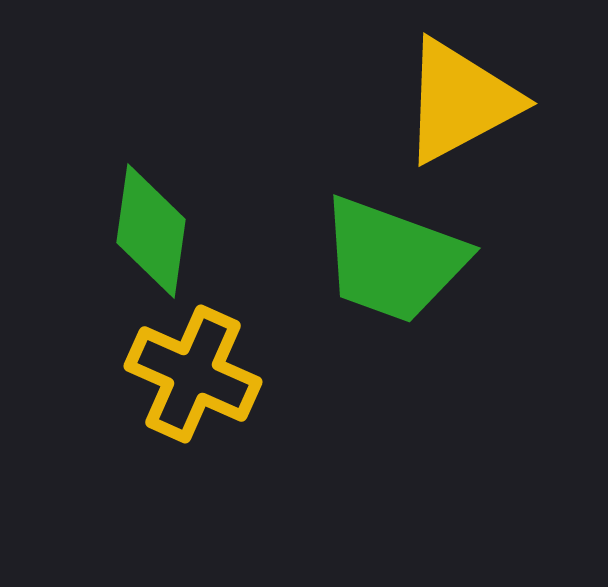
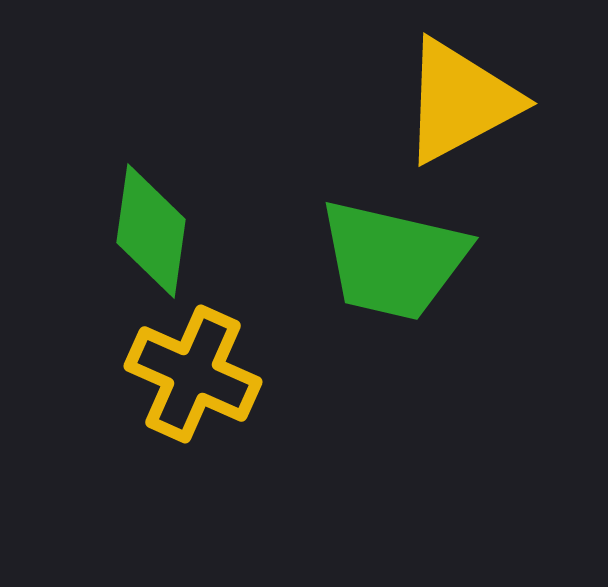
green trapezoid: rotated 7 degrees counterclockwise
